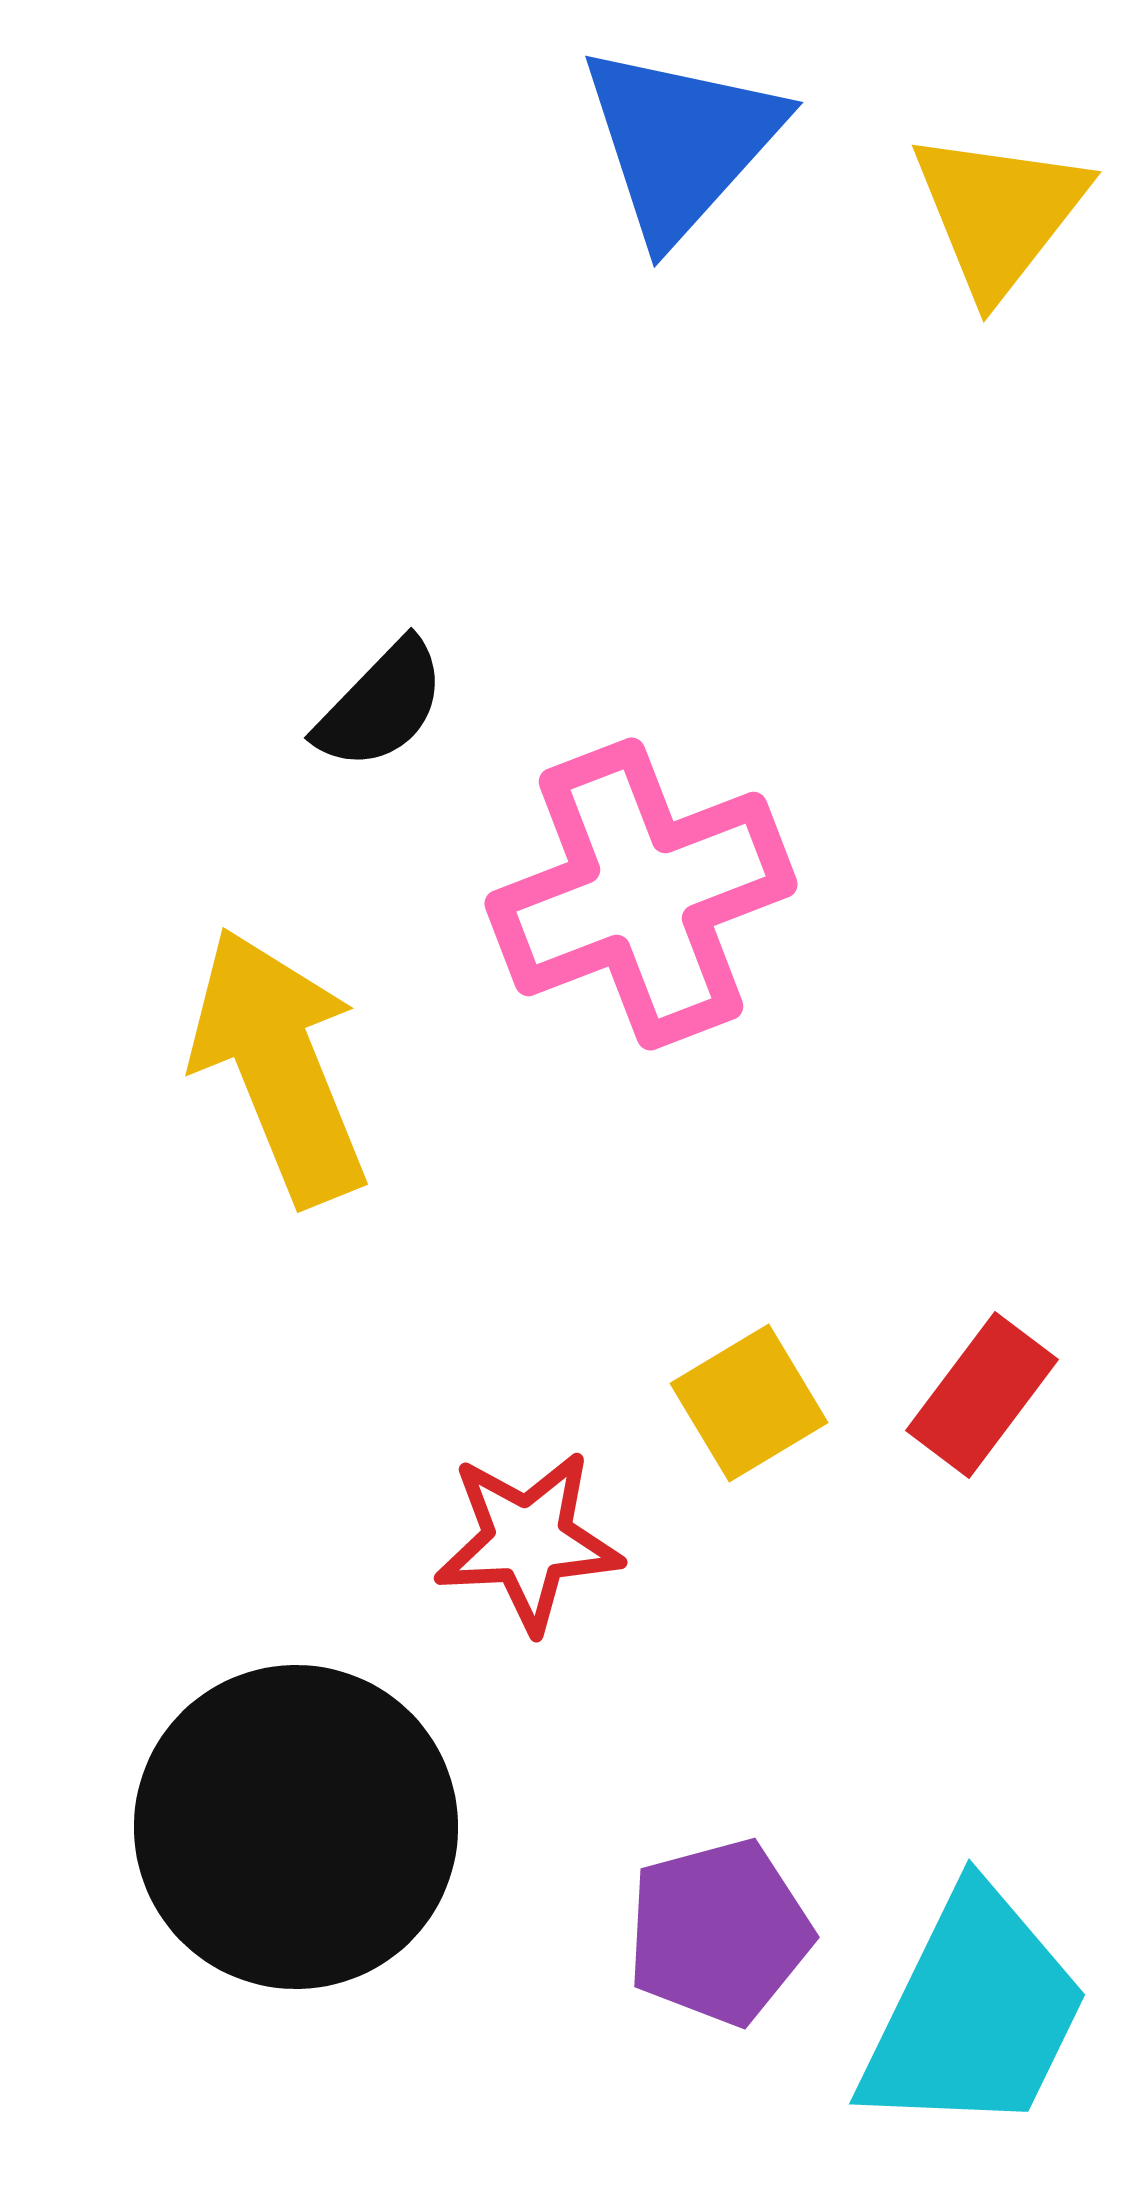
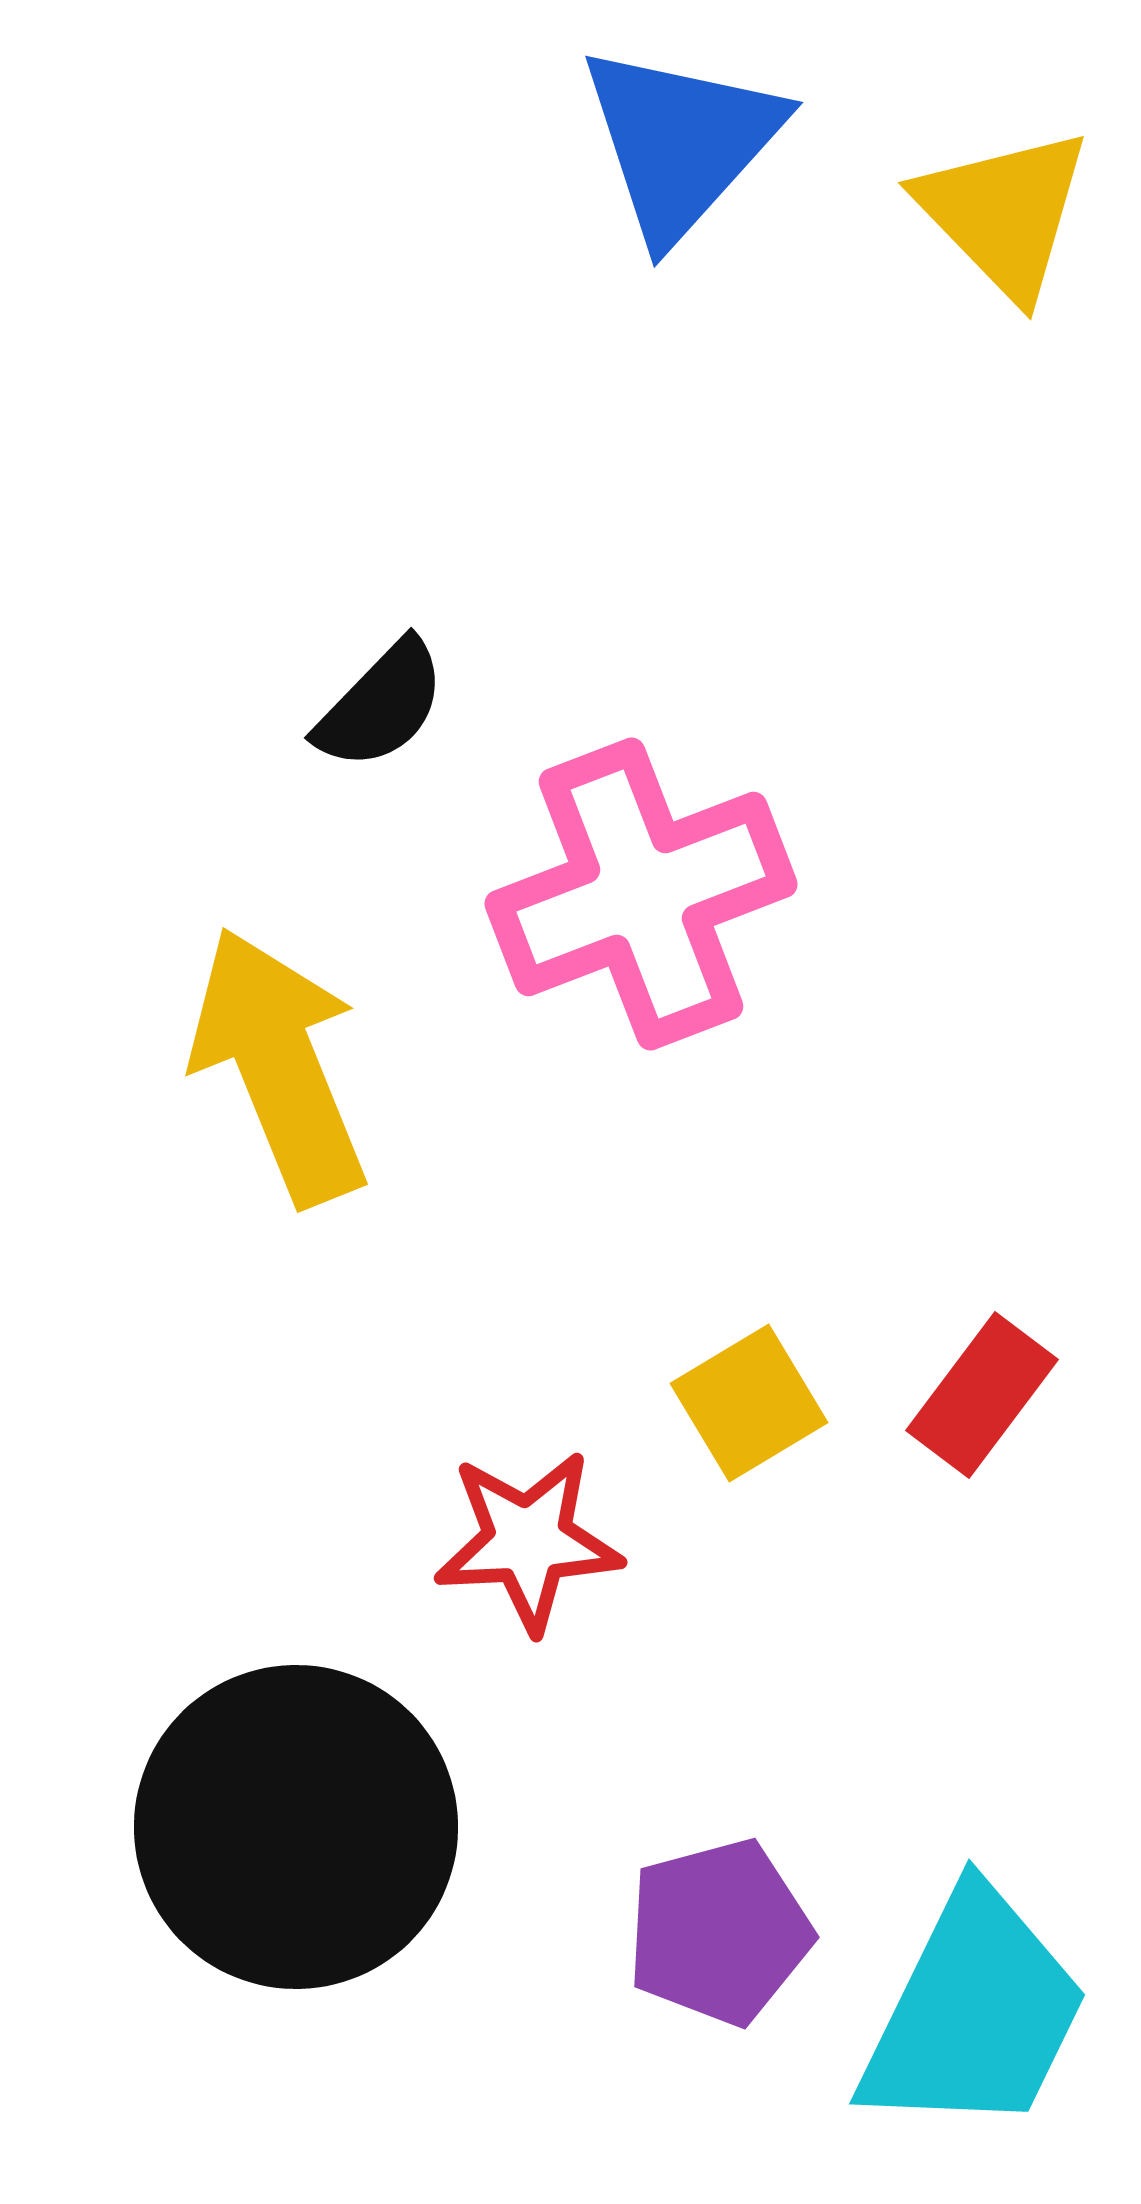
yellow triangle: moved 5 px right; rotated 22 degrees counterclockwise
